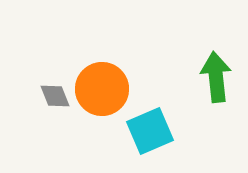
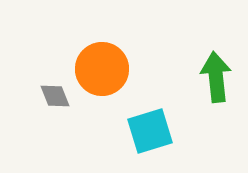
orange circle: moved 20 px up
cyan square: rotated 6 degrees clockwise
